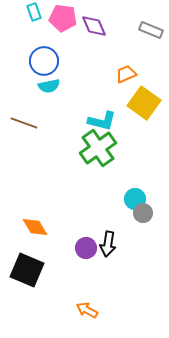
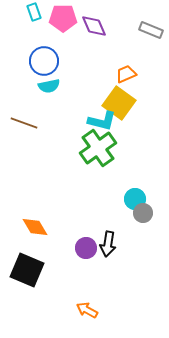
pink pentagon: rotated 8 degrees counterclockwise
yellow square: moved 25 px left
